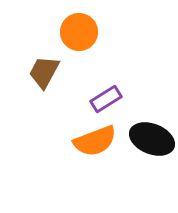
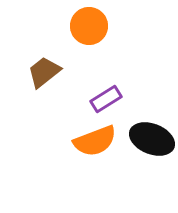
orange circle: moved 10 px right, 6 px up
brown trapezoid: rotated 24 degrees clockwise
